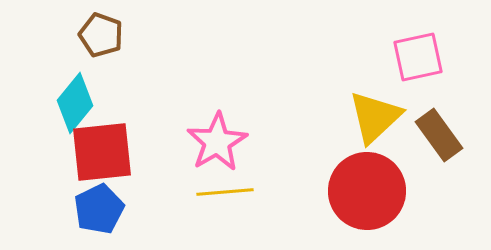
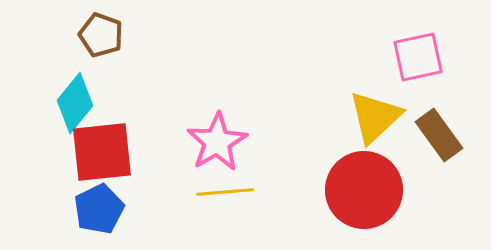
red circle: moved 3 px left, 1 px up
